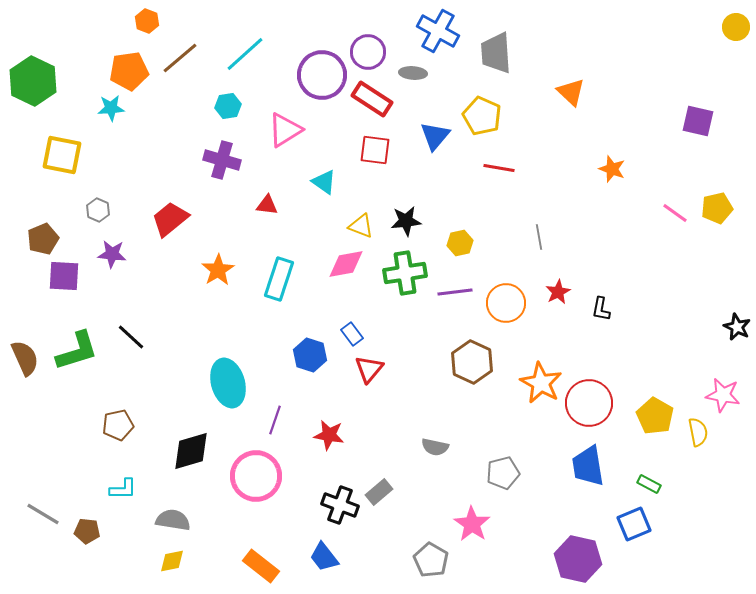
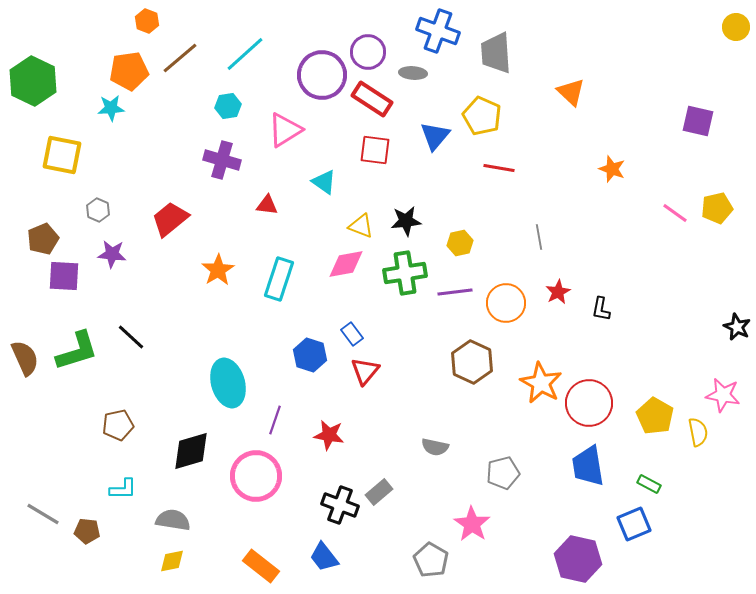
blue cross at (438, 31): rotated 9 degrees counterclockwise
red triangle at (369, 369): moved 4 px left, 2 px down
